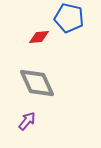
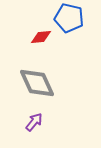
red diamond: moved 2 px right
purple arrow: moved 7 px right, 1 px down
